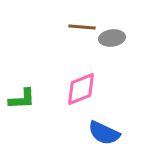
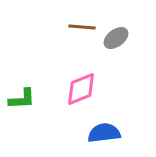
gray ellipse: moved 4 px right; rotated 30 degrees counterclockwise
blue semicircle: rotated 148 degrees clockwise
